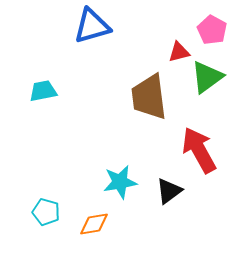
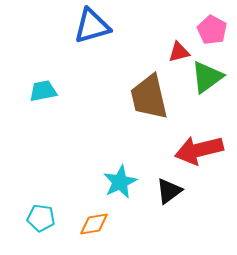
brown trapezoid: rotated 6 degrees counterclockwise
red arrow: rotated 75 degrees counterclockwise
cyan star: rotated 16 degrees counterclockwise
cyan pentagon: moved 5 px left, 6 px down; rotated 8 degrees counterclockwise
